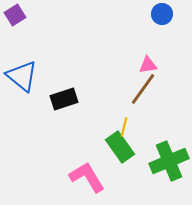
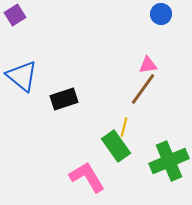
blue circle: moved 1 px left
green rectangle: moved 4 px left, 1 px up
